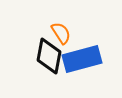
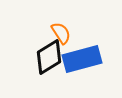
black diamond: moved 1 px down; rotated 48 degrees clockwise
